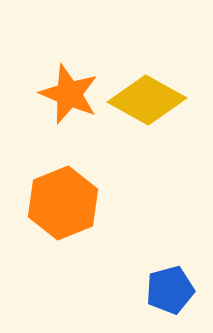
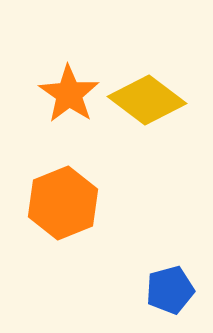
orange star: rotated 12 degrees clockwise
yellow diamond: rotated 8 degrees clockwise
